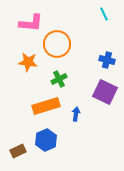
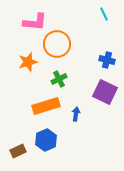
pink L-shape: moved 4 px right, 1 px up
orange star: rotated 24 degrees counterclockwise
